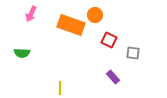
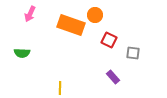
pink arrow: moved 1 px left
